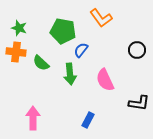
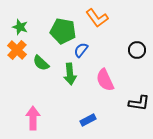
orange L-shape: moved 4 px left
green star: moved 1 px right, 1 px up
orange cross: moved 1 px right, 2 px up; rotated 36 degrees clockwise
blue rectangle: rotated 35 degrees clockwise
